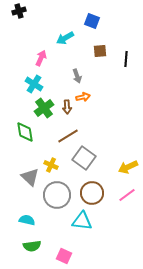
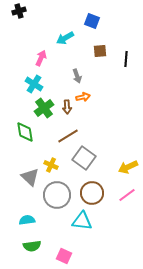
cyan semicircle: rotated 21 degrees counterclockwise
